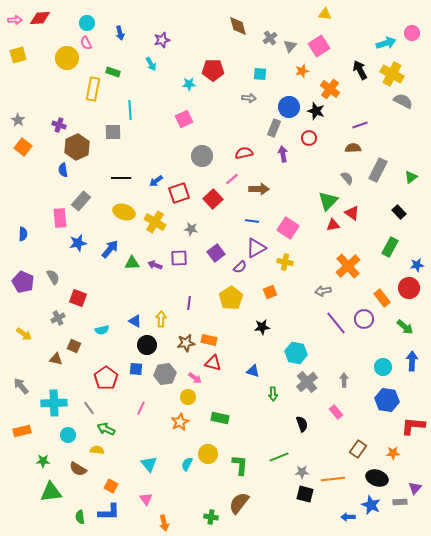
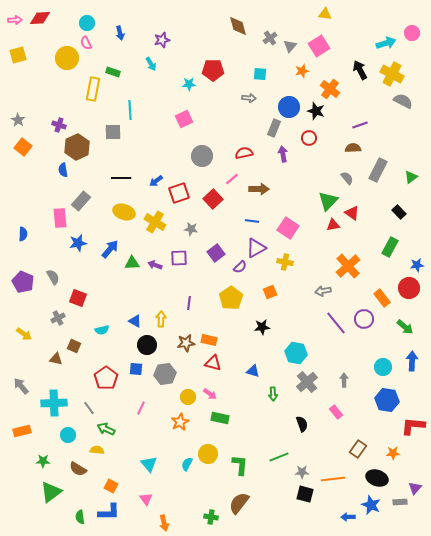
pink arrow at (195, 378): moved 15 px right, 16 px down
green triangle at (51, 492): rotated 30 degrees counterclockwise
